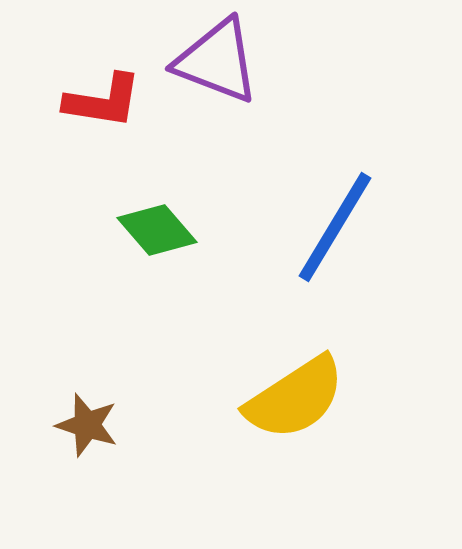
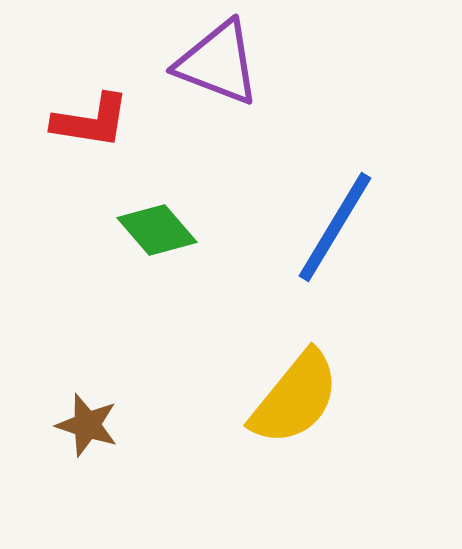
purple triangle: moved 1 px right, 2 px down
red L-shape: moved 12 px left, 20 px down
yellow semicircle: rotated 18 degrees counterclockwise
